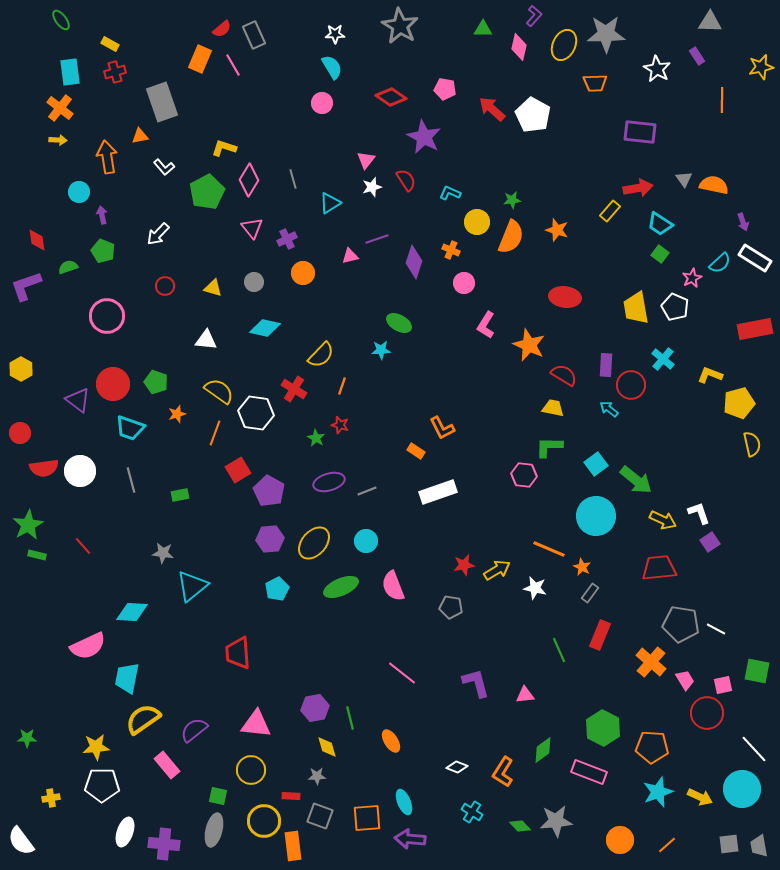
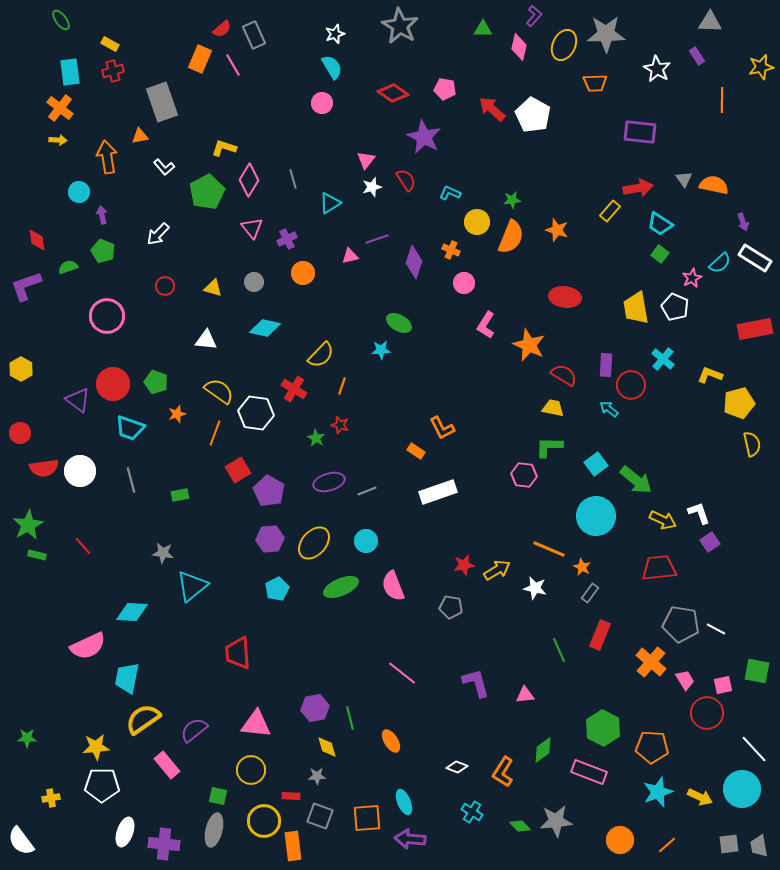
white star at (335, 34): rotated 18 degrees counterclockwise
red cross at (115, 72): moved 2 px left, 1 px up
red diamond at (391, 97): moved 2 px right, 4 px up
